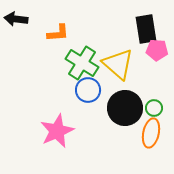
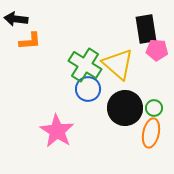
orange L-shape: moved 28 px left, 8 px down
green cross: moved 3 px right, 2 px down
blue circle: moved 1 px up
pink star: rotated 16 degrees counterclockwise
